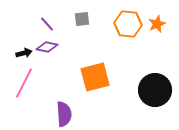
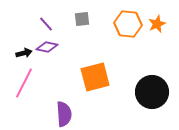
purple line: moved 1 px left
black circle: moved 3 px left, 2 px down
